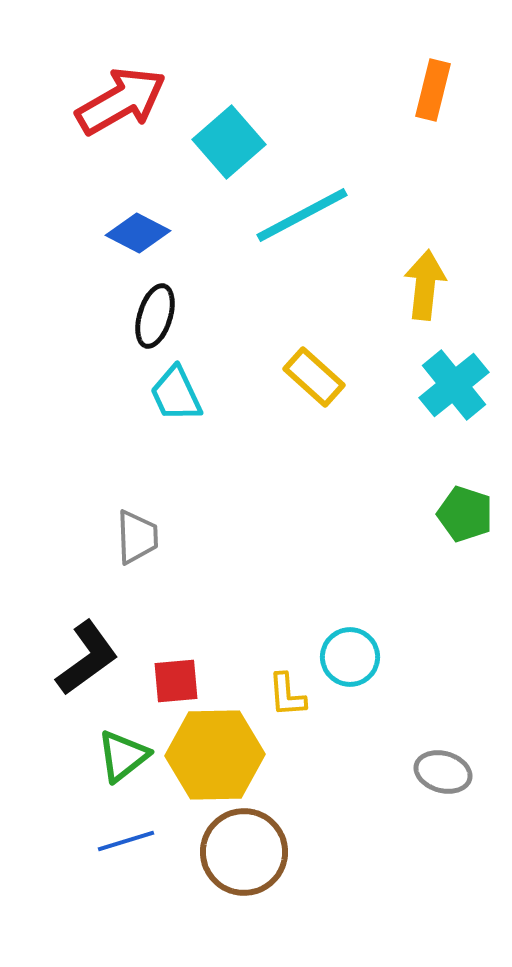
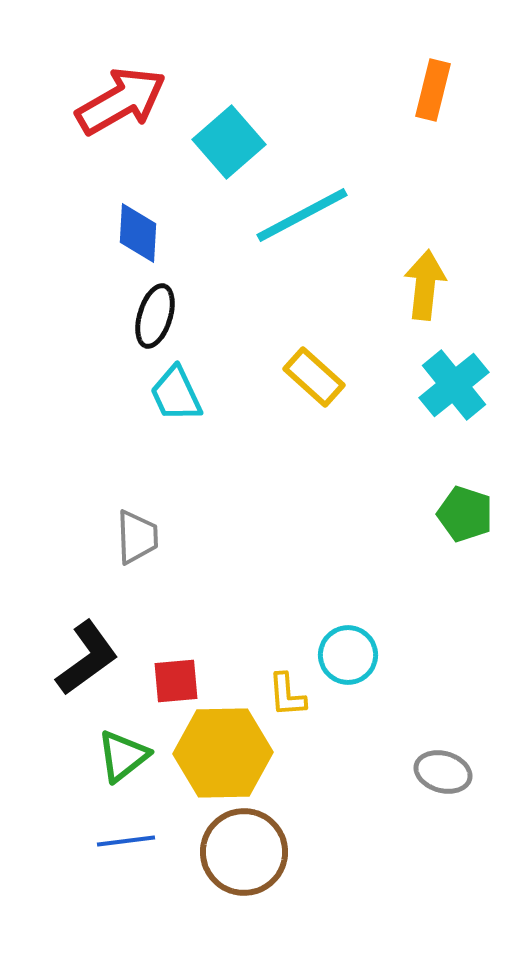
blue diamond: rotated 66 degrees clockwise
cyan circle: moved 2 px left, 2 px up
yellow hexagon: moved 8 px right, 2 px up
blue line: rotated 10 degrees clockwise
